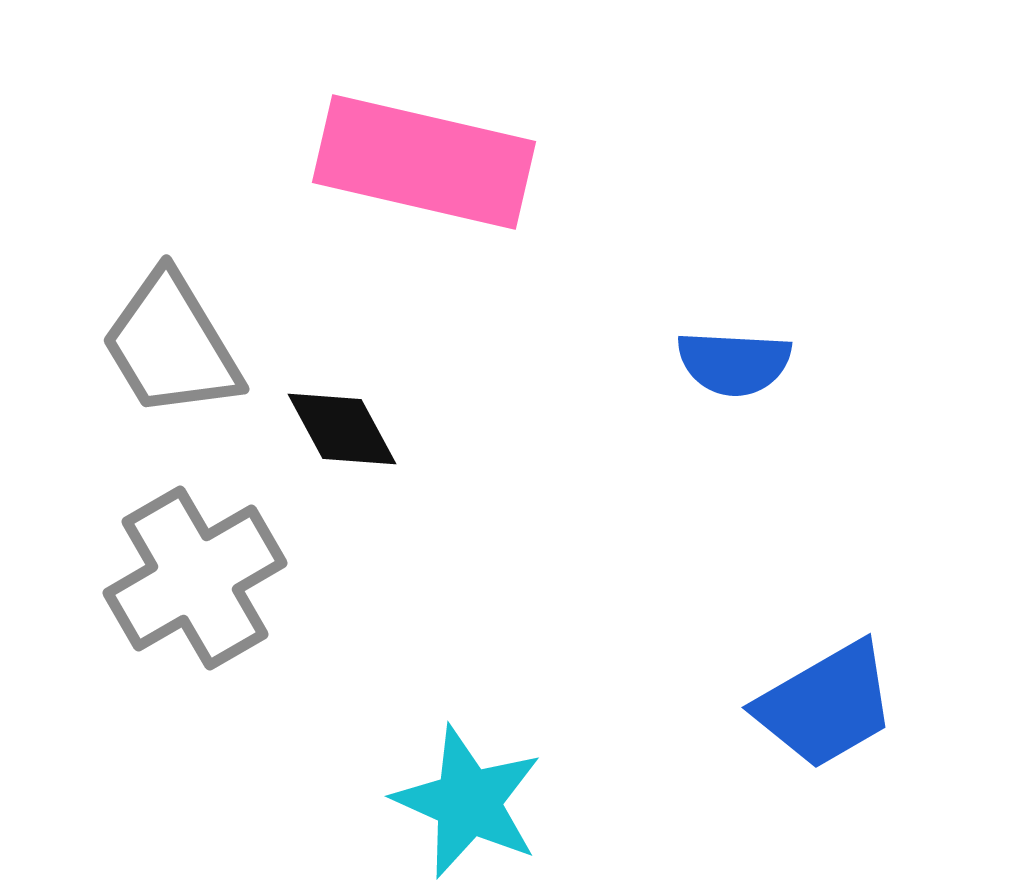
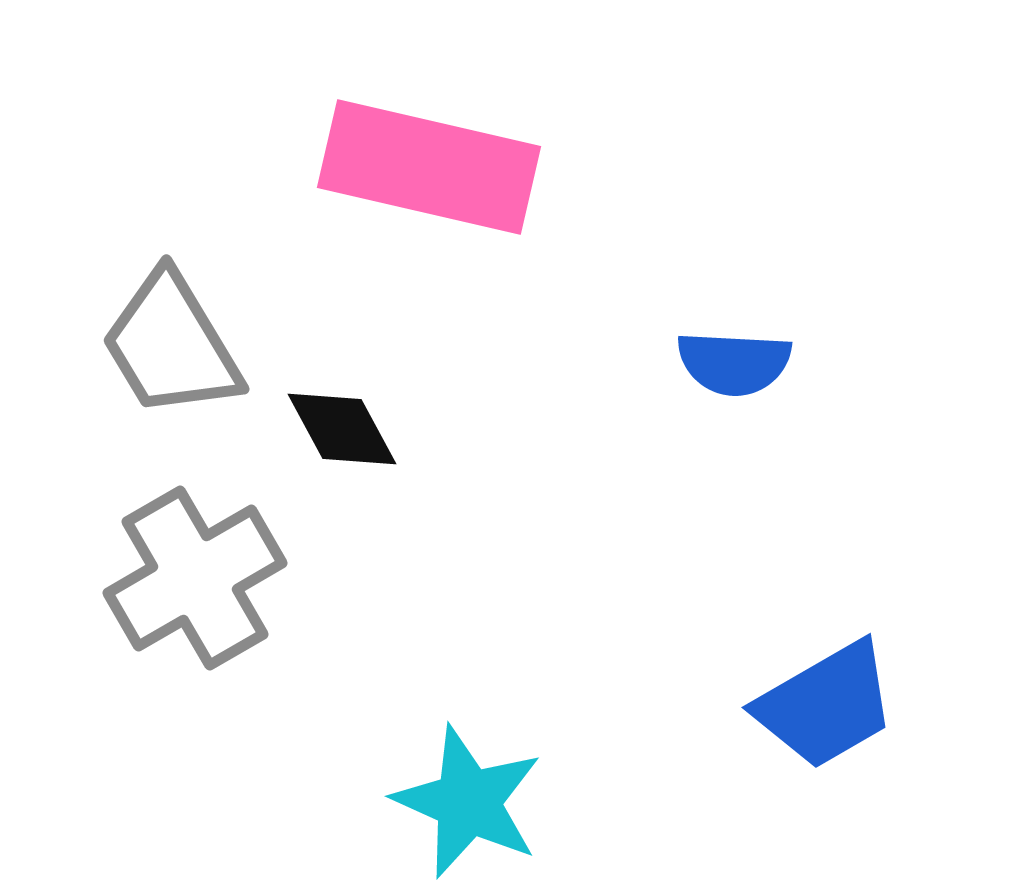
pink rectangle: moved 5 px right, 5 px down
